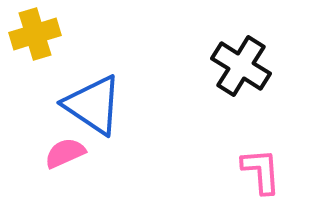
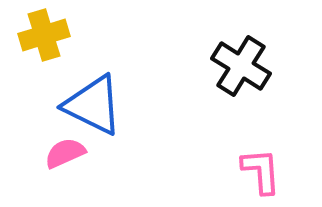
yellow cross: moved 9 px right, 1 px down
blue triangle: rotated 8 degrees counterclockwise
